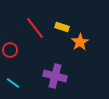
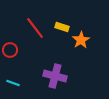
orange star: moved 1 px right, 2 px up
cyan line: rotated 16 degrees counterclockwise
